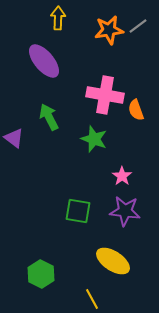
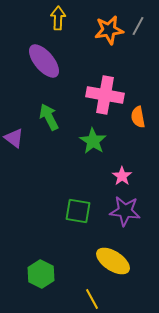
gray line: rotated 24 degrees counterclockwise
orange semicircle: moved 2 px right, 7 px down; rotated 10 degrees clockwise
green star: moved 1 px left, 2 px down; rotated 12 degrees clockwise
